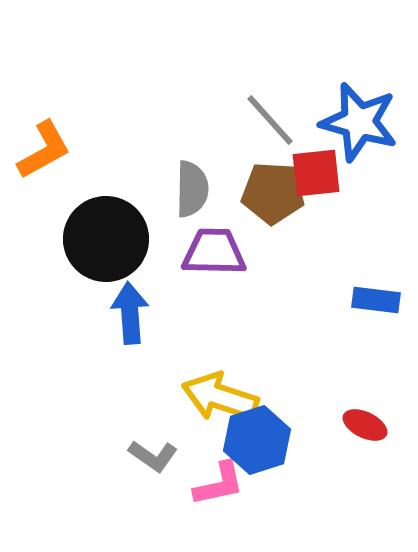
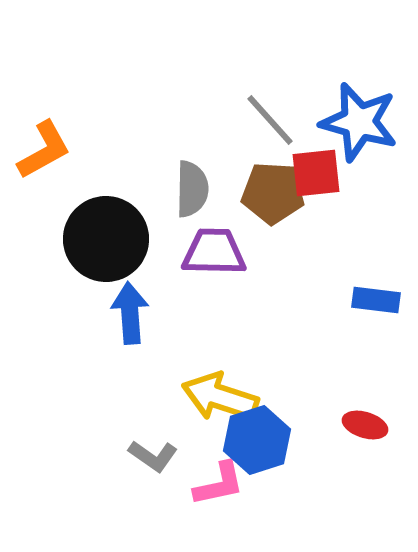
red ellipse: rotated 9 degrees counterclockwise
